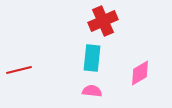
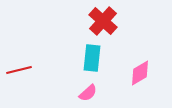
red cross: rotated 24 degrees counterclockwise
pink semicircle: moved 4 px left, 2 px down; rotated 132 degrees clockwise
